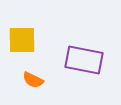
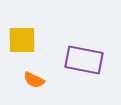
orange semicircle: moved 1 px right
